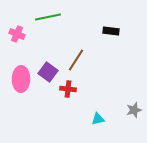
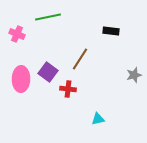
brown line: moved 4 px right, 1 px up
gray star: moved 35 px up
